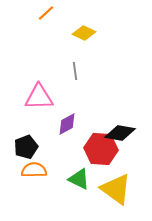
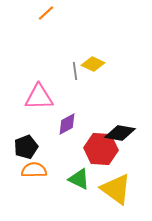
yellow diamond: moved 9 px right, 31 px down
